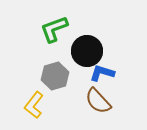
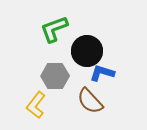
gray hexagon: rotated 16 degrees clockwise
brown semicircle: moved 8 px left
yellow L-shape: moved 2 px right
